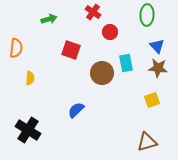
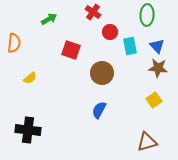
green arrow: rotated 14 degrees counterclockwise
orange semicircle: moved 2 px left, 5 px up
cyan rectangle: moved 4 px right, 17 px up
yellow semicircle: rotated 48 degrees clockwise
yellow square: moved 2 px right; rotated 14 degrees counterclockwise
blue semicircle: moved 23 px right; rotated 18 degrees counterclockwise
black cross: rotated 25 degrees counterclockwise
